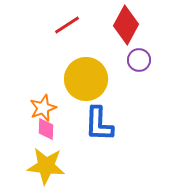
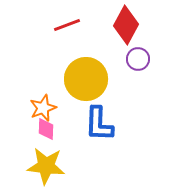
red line: rotated 12 degrees clockwise
purple circle: moved 1 px left, 1 px up
